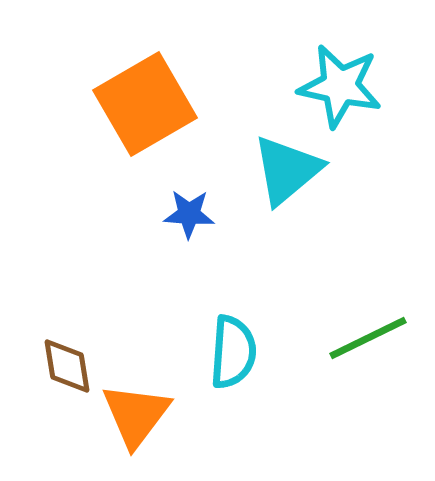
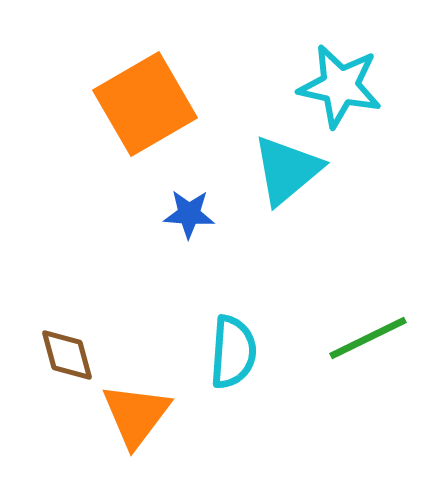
brown diamond: moved 11 px up; rotated 6 degrees counterclockwise
